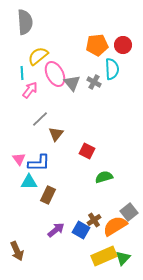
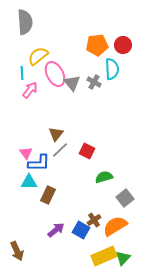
gray line: moved 20 px right, 31 px down
pink triangle: moved 7 px right, 6 px up
gray square: moved 4 px left, 14 px up
